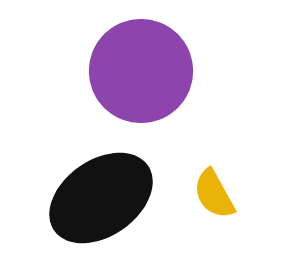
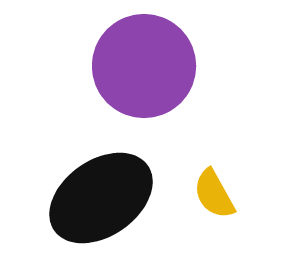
purple circle: moved 3 px right, 5 px up
